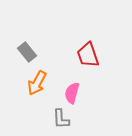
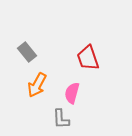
red trapezoid: moved 3 px down
orange arrow: moved 2 px down
